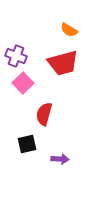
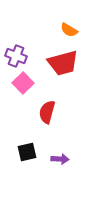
red semicircle: moved 3 px right, 2 px up
black square: moved 8 px down
